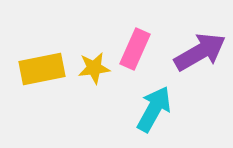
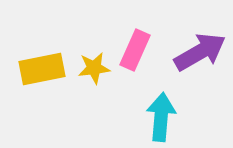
pink rectangle: moved 1 px down
cyan arrow: moved 7 px right, 8 px down; rotated 24 degrees counterclockwise
